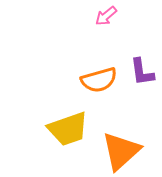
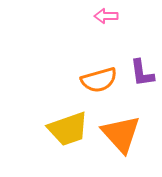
pink arrow: rotated 40 degrees clockwise
purple L-shape: moved 1 px down
orange triangle: moved 17 px up; rotated 30 degrees counterclockwise
